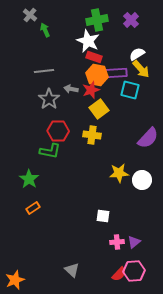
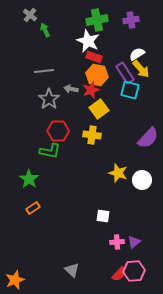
purple cross: rotated 35 degrees clockwise
purple rectangle: moved 9 px right; rotated 60 degrees clockwise
yellow star: moved 1 px left; rotated 24 degrees clockwise
